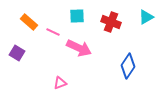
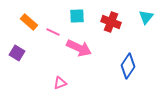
cyan triangle: rotated 21 degrees counterclockwise
